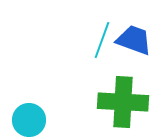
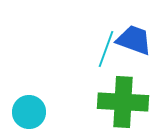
cyan line: moved 4 px right, 9 px down
cyan circle: moved 8 px up
